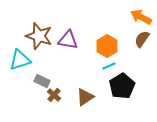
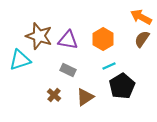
orange hexagon: moved 4 px left, 7 px up
gray rectangle: moved 26 px right, 11 px up
